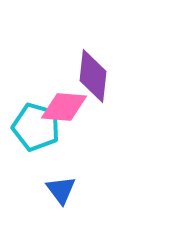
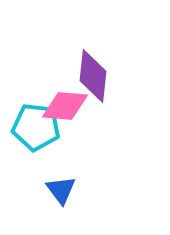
pink diamond: moved 1 px right, 1 px up
cyan pentagon: rotated 9 degrees counterclockwise
